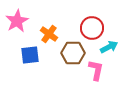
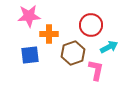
pink star: moved 12 px right, 5 px up; rotated 25 degrees clockwise
red circle: moved 1 px left, 3 px up
orange cross: rotated 36 degrees counterclockwise
brown hexagon: rotated 20 degrees counterclockwise
